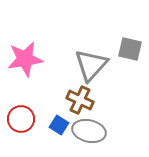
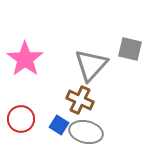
pink star: rotated 27 degrees counterclockwise
gray ellipse: moved 3 px left, 1 px down
